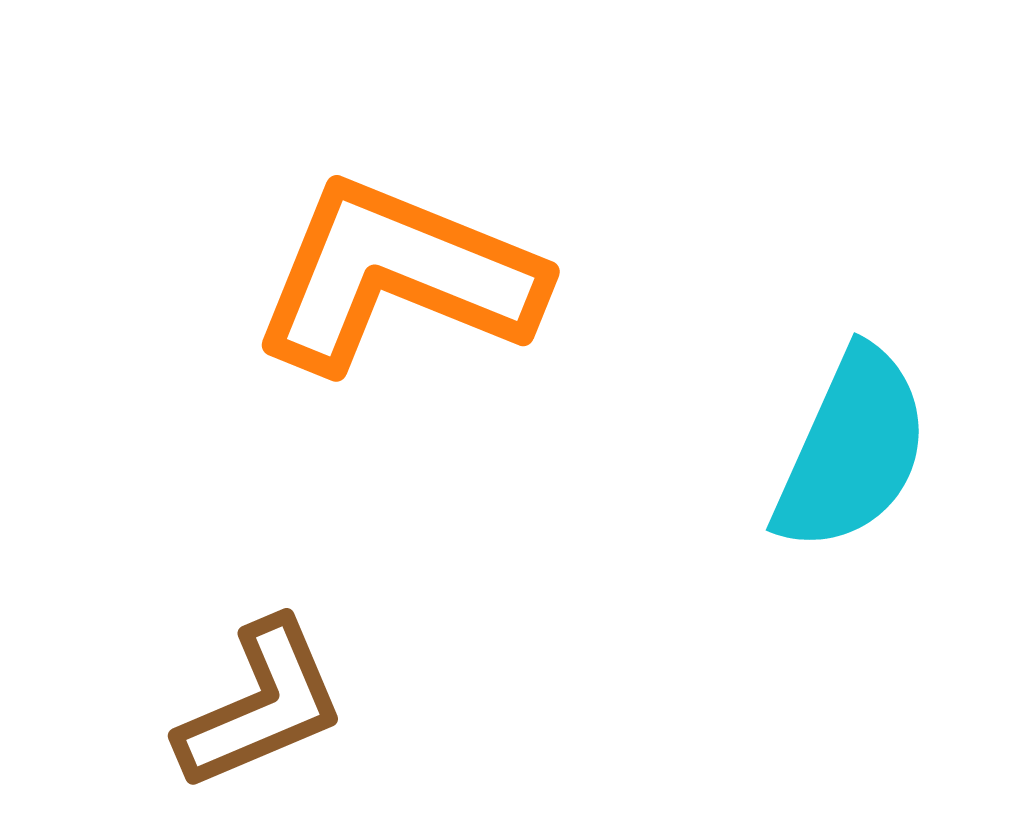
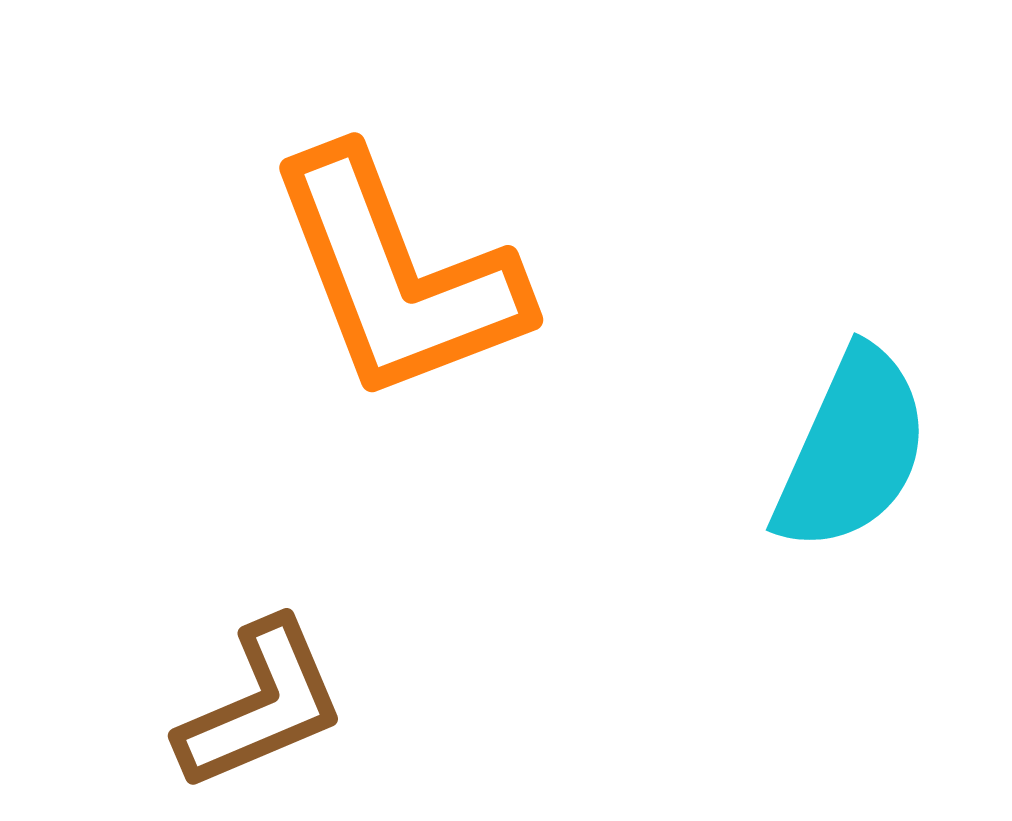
orange L-shape: rotated 133 degrees counterclockwise
